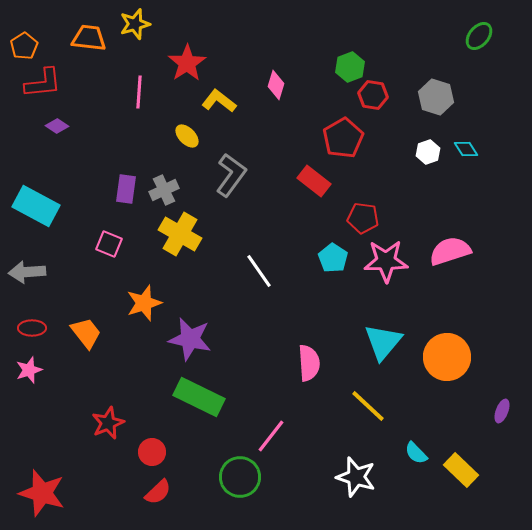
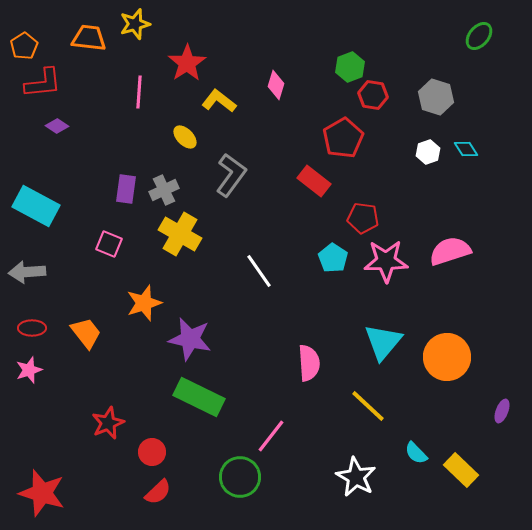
yellow ellipse at (187, 136): moved 2 px left, 1 px down
white star at (356, 477): rotated 12 degrees clockwise
